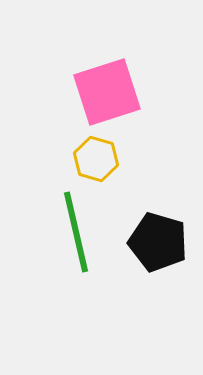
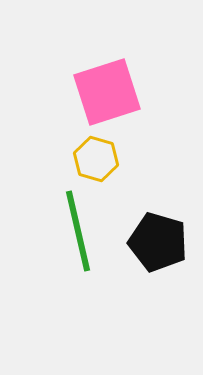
green line: moved 2 px right, 1 px up
